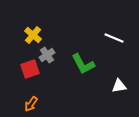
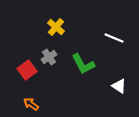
yellow cross: moved 23 px right, 8 px up
gray cross: moved 2 px right, 2 px down
red square: moved 3 px left, 1 px down; rotated 18 degrees counterclockwise
white triangle: rotated 42 degrees clockwise
orange arrow: rotated 91 degrees clockwise
